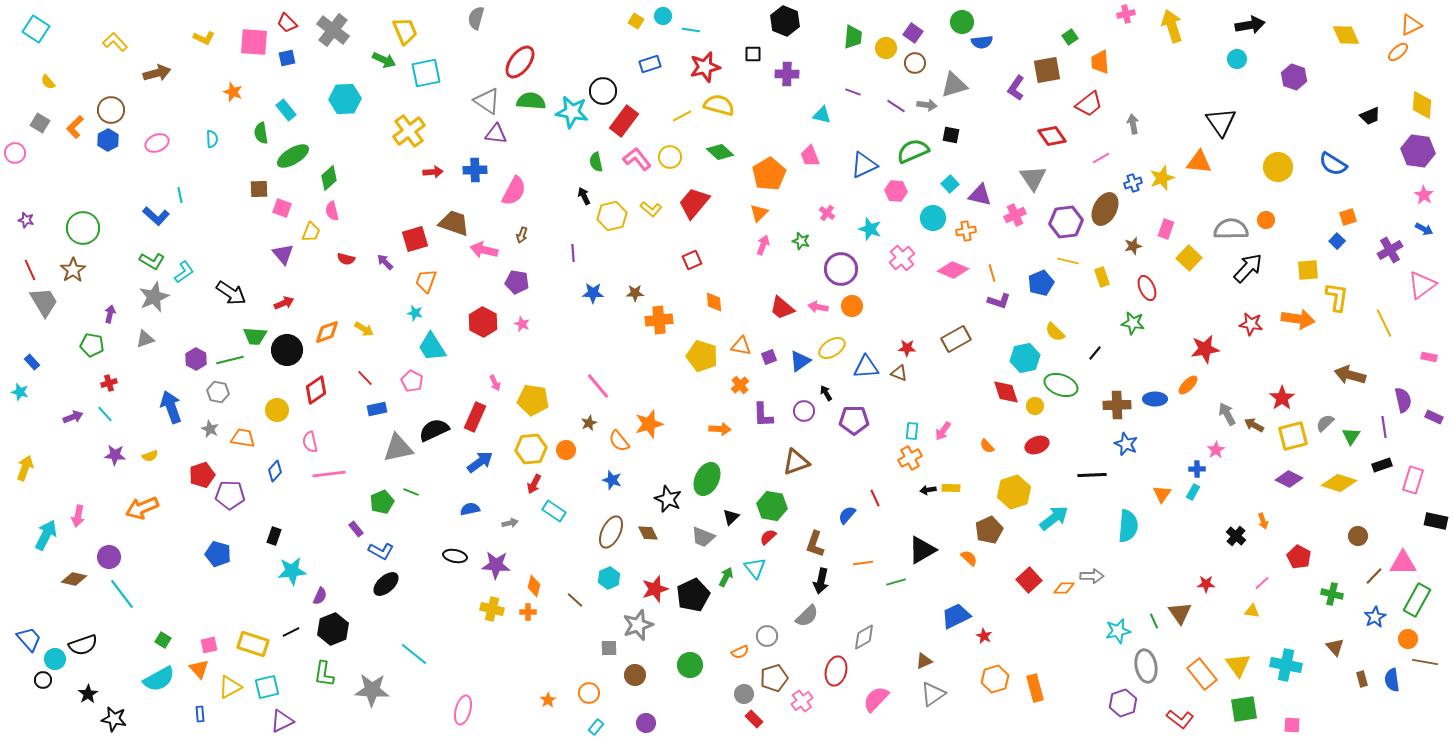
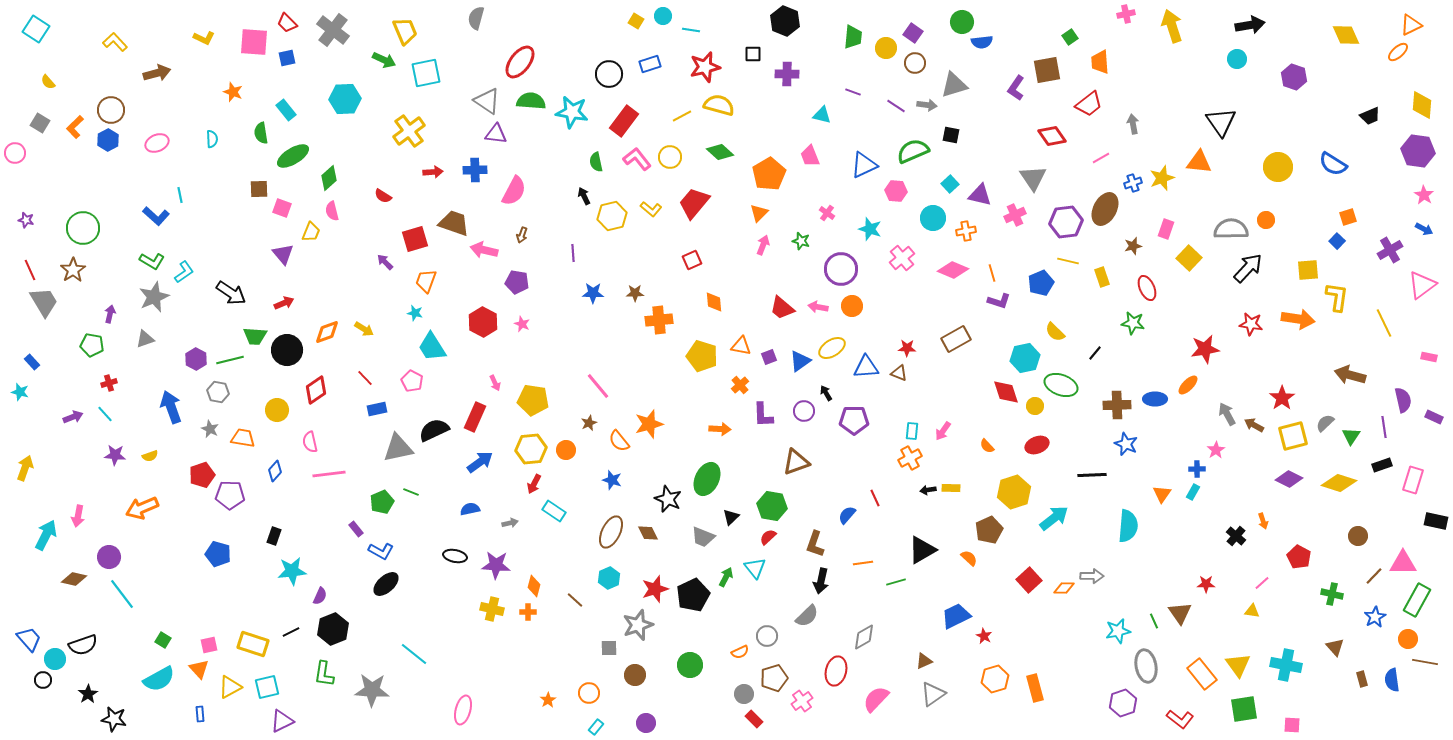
black circle at (603, 91): moved 6 px right, 17 px up
red semicircle at (346, 259): moved 37 px right, 63 px up; rotated 18 degrees clockwise
